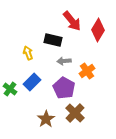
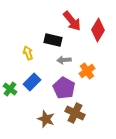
gray arrow: moved 1 px up
brown cross: rotated 18 degrees counterclockwise
brown star: rotated 18 degrees counterclockwise
